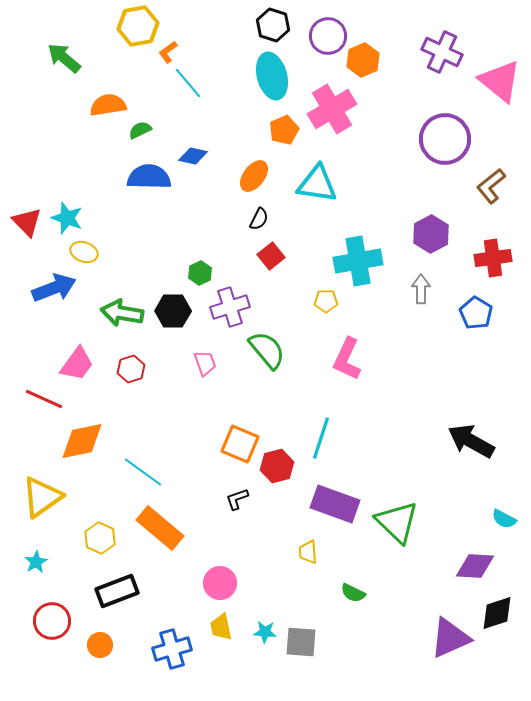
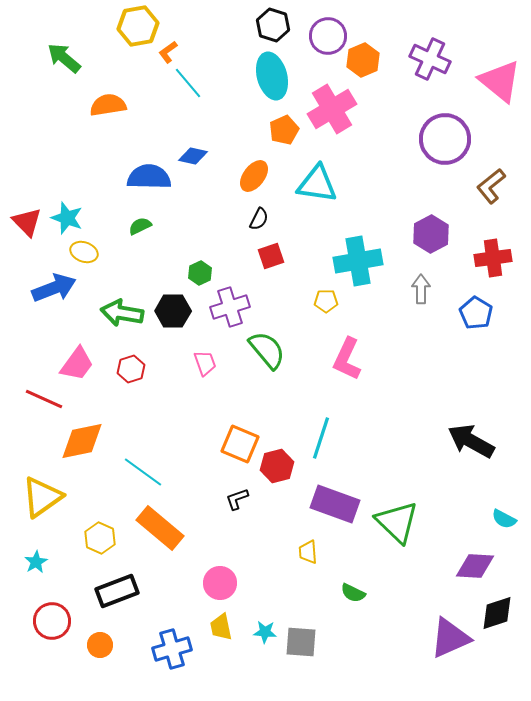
purple cross at (442, 52): moved 12 px left, 7 px down
green semicircle at (140, 130): moved 96 px down
red square at (271, 256): rotated 20 degrees clockwise
